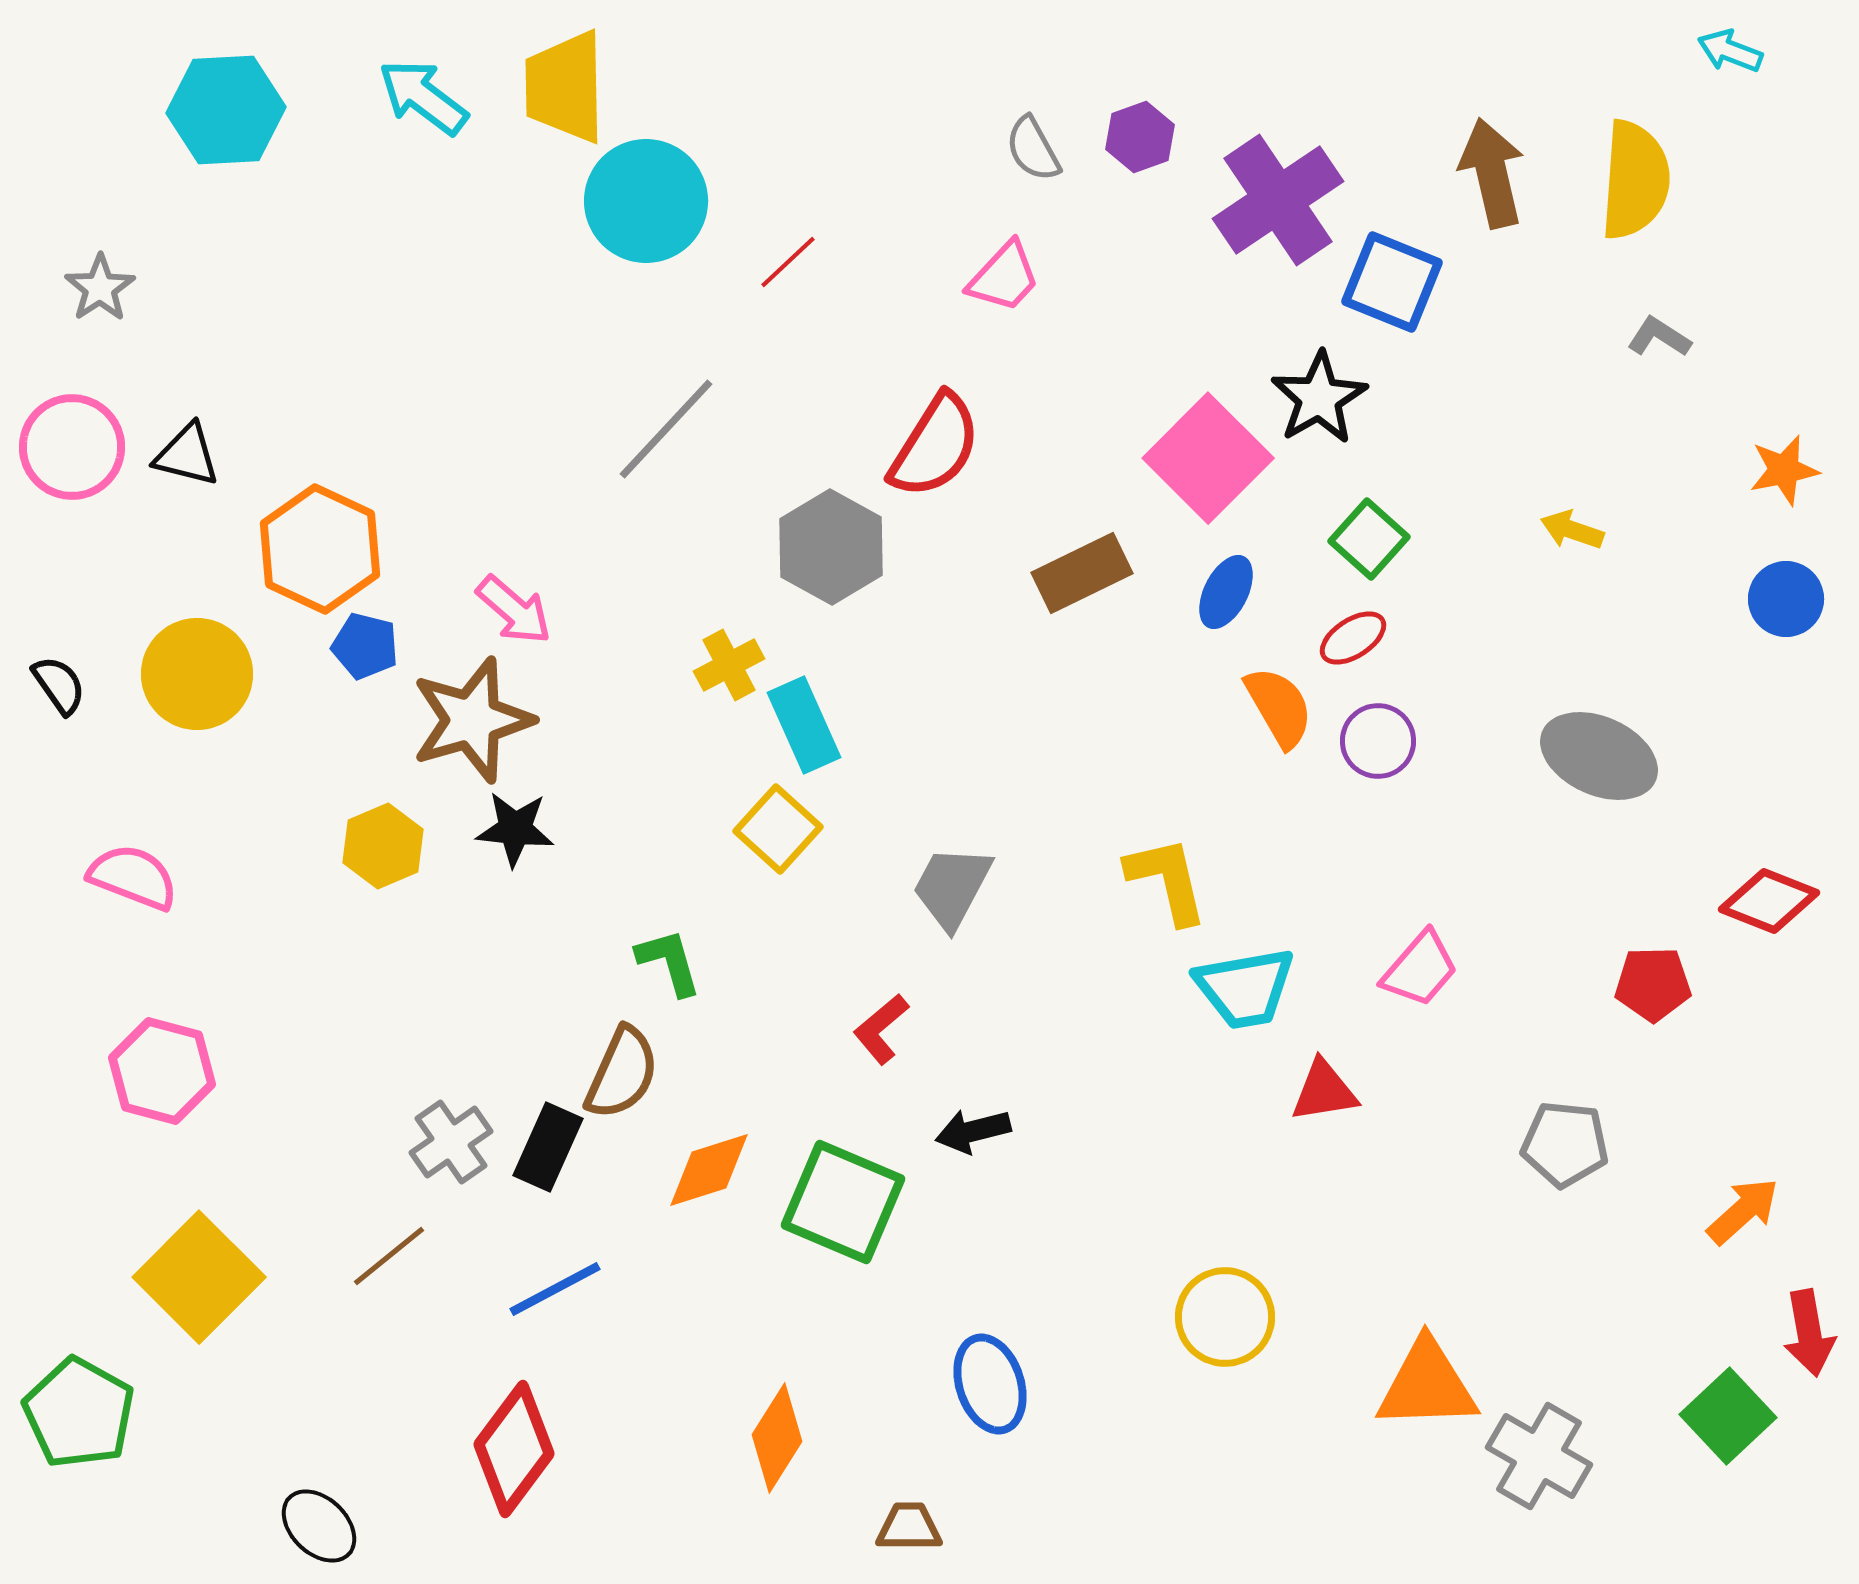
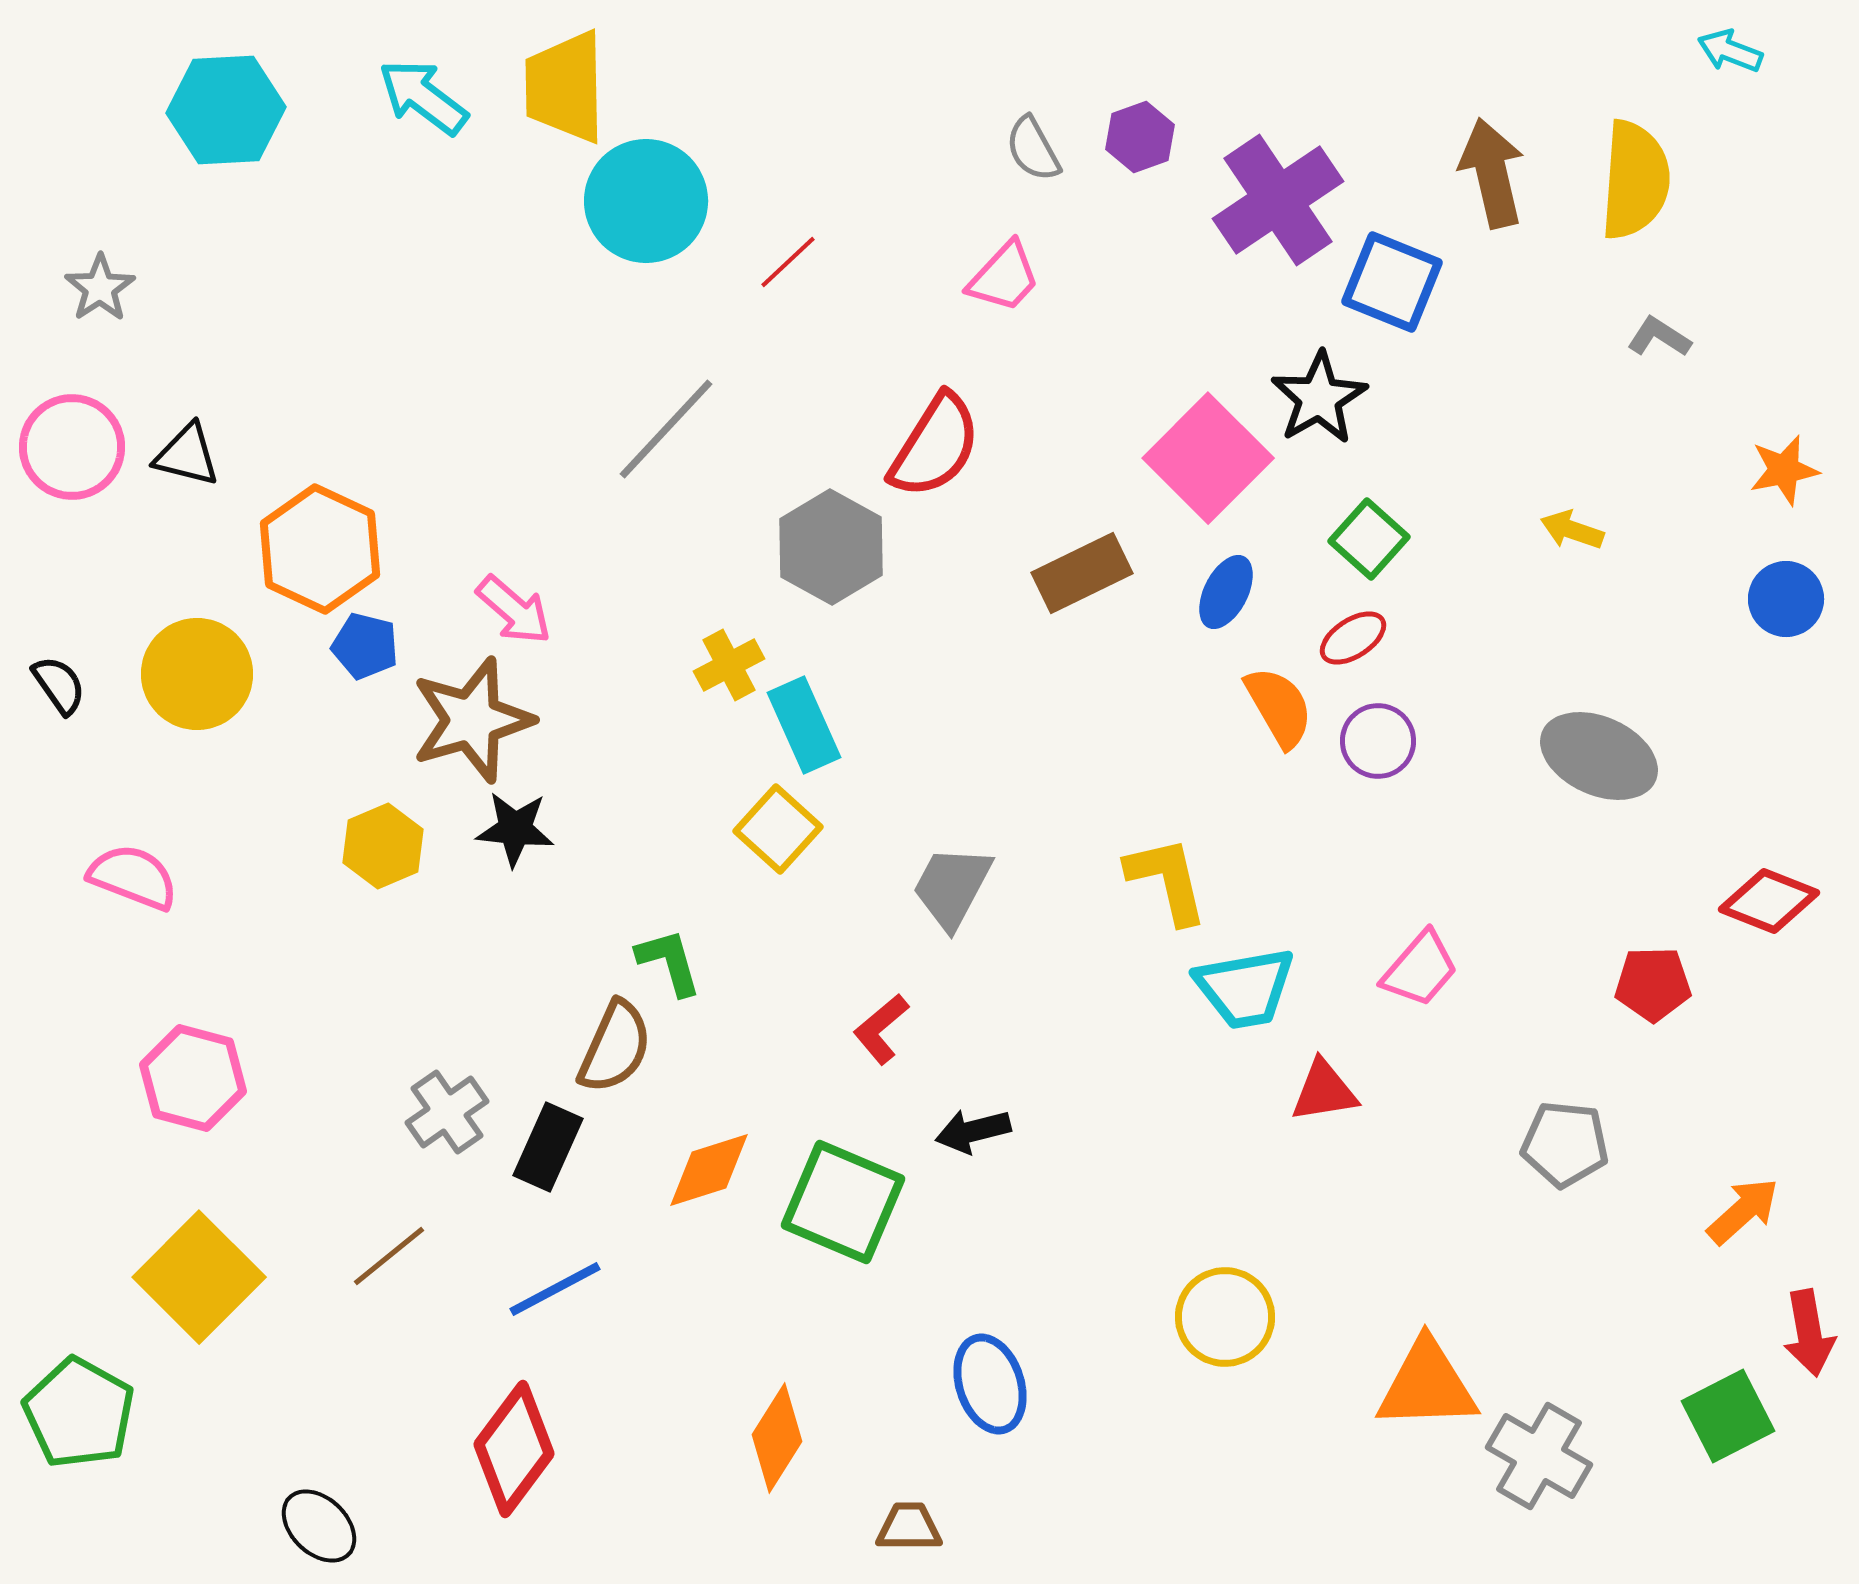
pink hexagon at (162, 1071): moved 31 px right, 7 px down
brown semicircle at (622, 1073): moved 7 px left, 26 px up
gray cross at (451, 1142): moved 4 px left, 30 px up
green square at (1728, 1416): rotated 16 degrees clockwise
